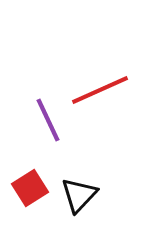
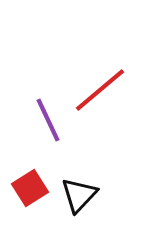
red line: rotated 16 degrees counterclockwise
